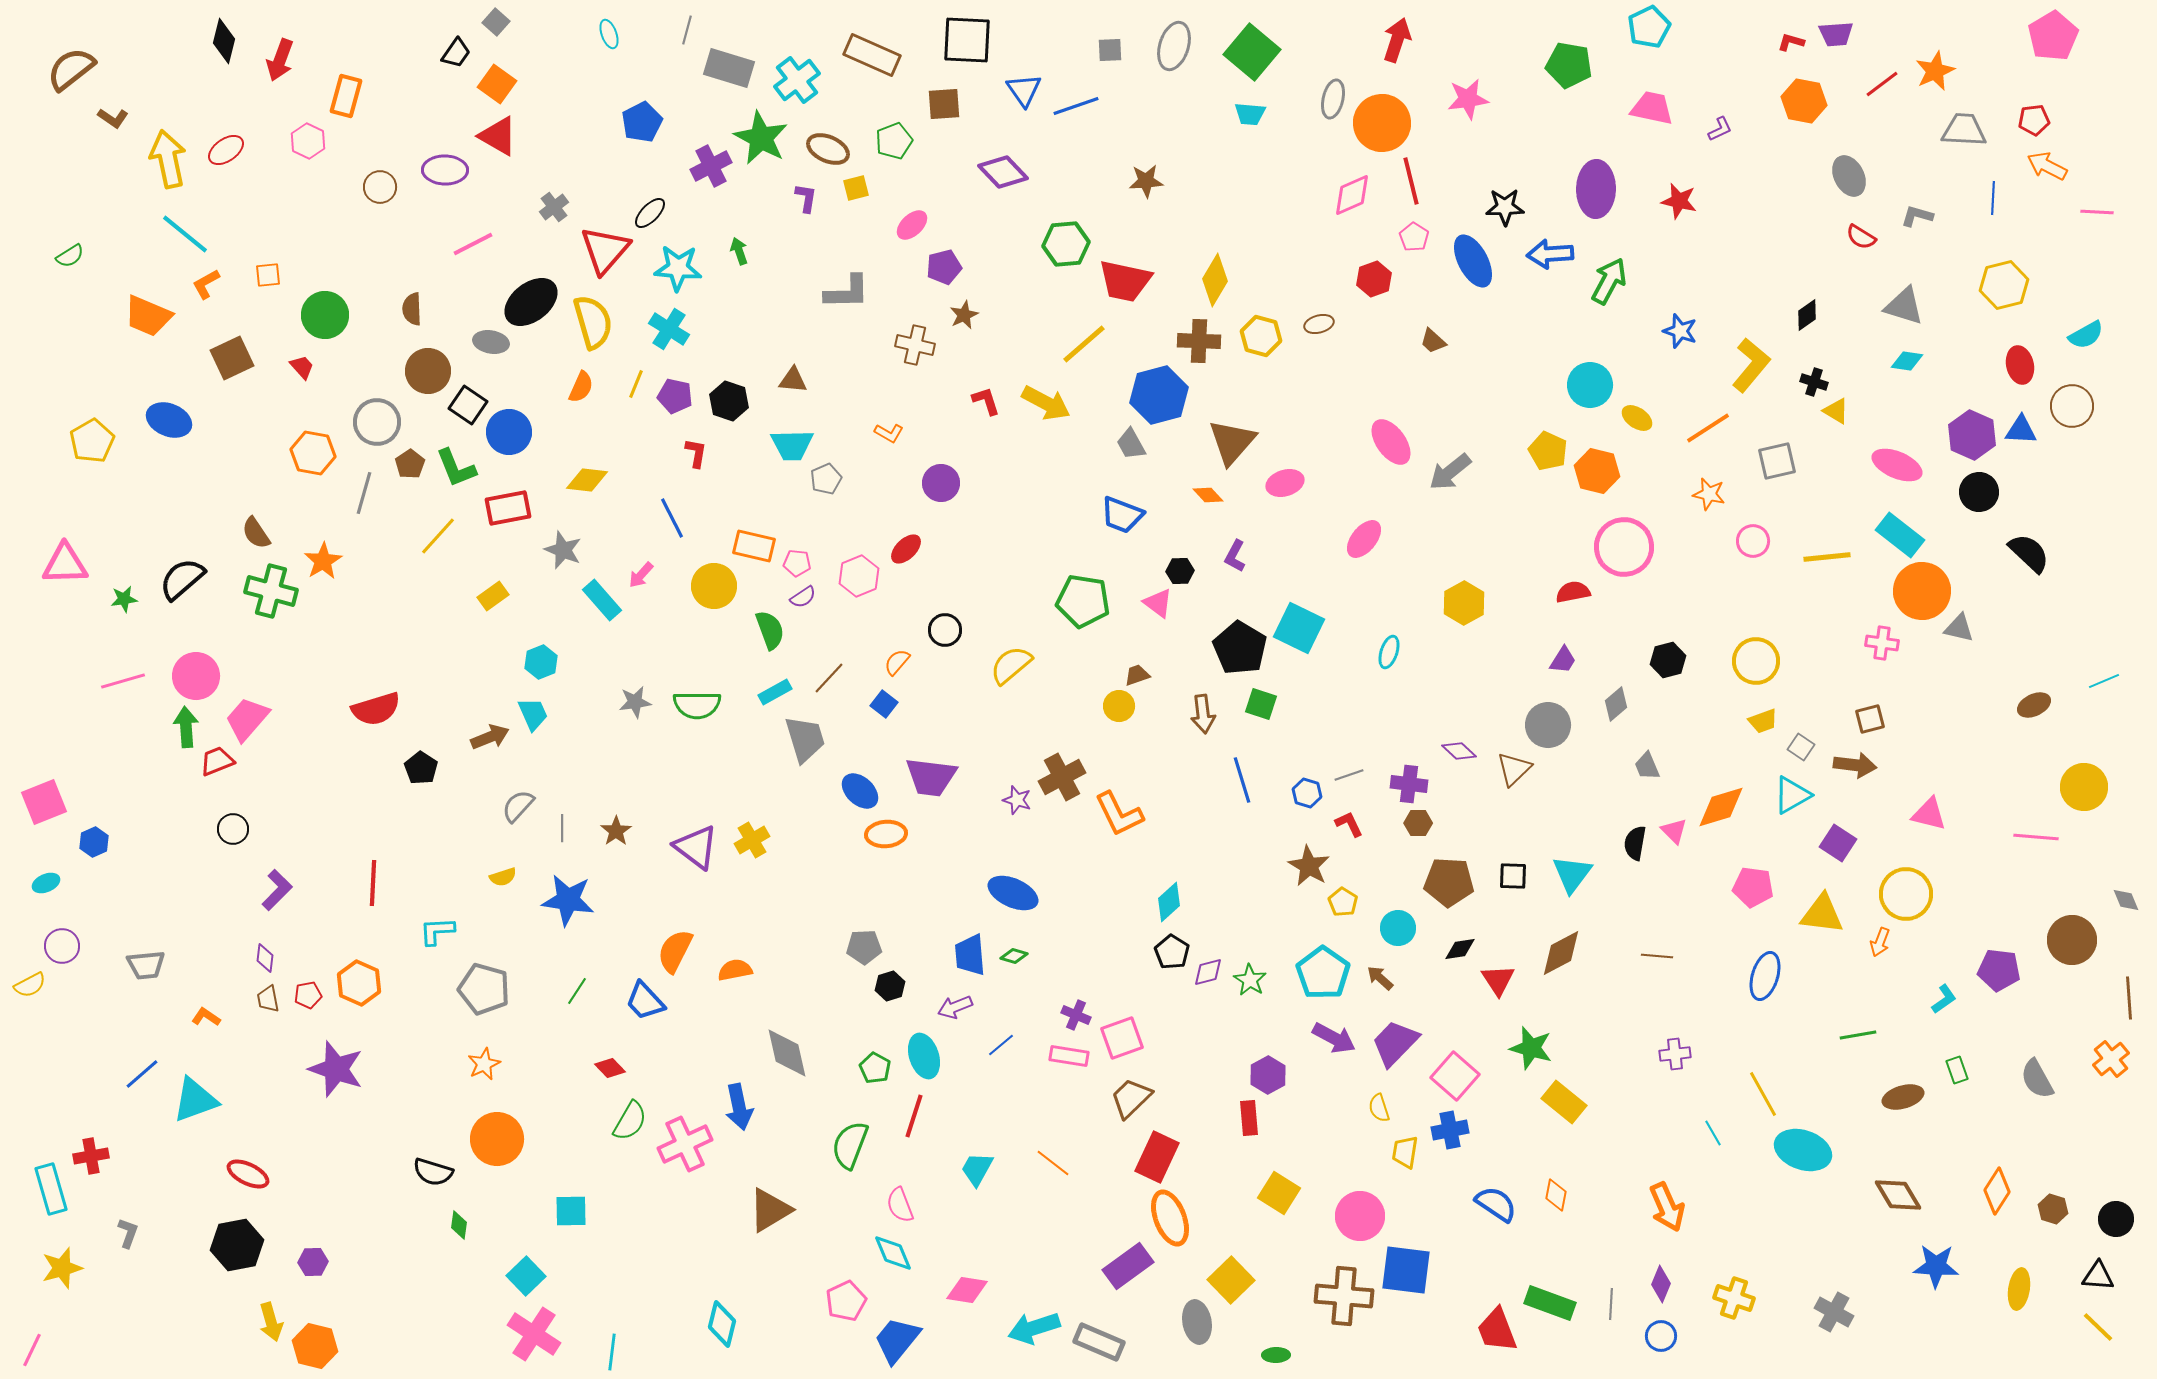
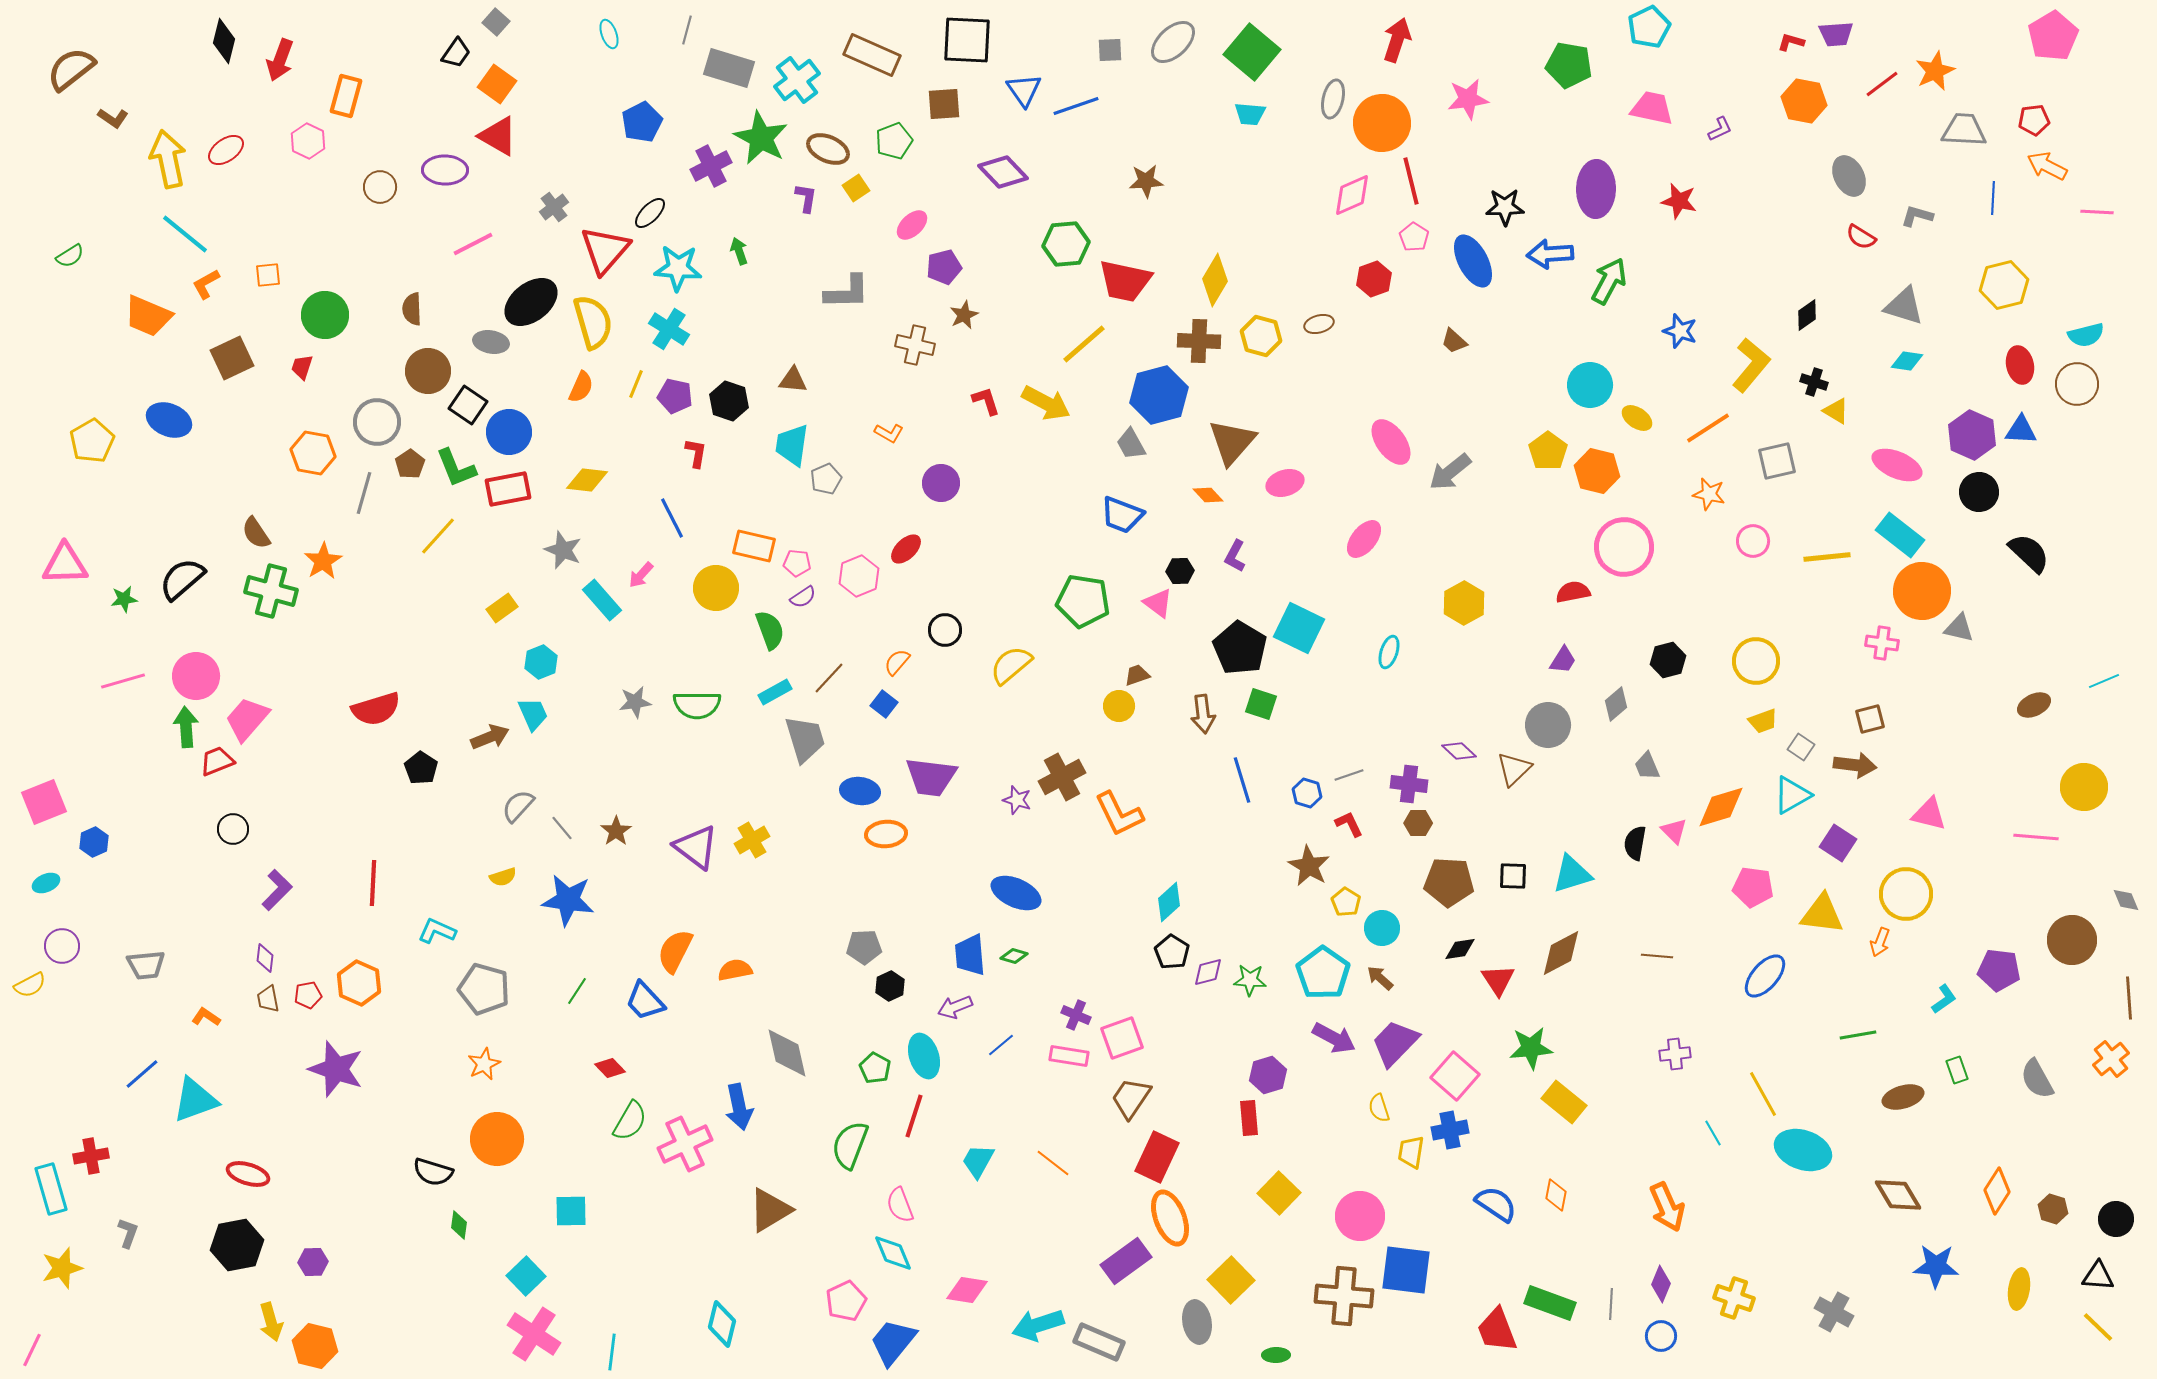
gray ellipse at (1174, 46): moved 1 px left, 4 px up; rotated 30 degrees clockwise
yellow square at (856, 188): rotated 20 degrees counterclockwise
cyan semicircle at (2086, 335): rotated 15 degrees clockwise
brown trapezoid at (1433, 341): moved 21 px right
red trapezoid at (302, 367): rotated 120 degrees counterclockwise
brown circle at (2072, 406): moved 5 px right, 22 px up
cyan trapezoid at (792, 445): rotated 99 degrees clockwise
yellow pentagon at (1548, 451): rotated 12 degrees clockwise
red rectangle at (508, 508): moved 19 px up
yellow circle at (714, 586): moved 2 px right, 2 px down
yellow rectangle at (493, 596): moved 9 px right, 12 px down
blue ellipse at (860, 791): rotated 36 degrees counterclockwise
gray line at (562, 828): rotated 40 degrees counterclockwise
cyan triangle at (1572, 874): rotated 36 degrees clockwise
blue ellipse at (1013, 893): moved 3 px right
yellow pentagon at (1343, 902): moved 3 px right
cyan circle at (1398, 928): moved 16 px left
cyan L-shape at (437, 931): rotated 27 degrees clockwise
blue ellipse at (1765, 976): rotated 24 degrees clockwise
green star at (1250, 980): rotated 28 degrees counterclockwise
black hexagon at (890, 986): rotated 8 degrees counterclockwise
green star at (1531, 1048): rotated 21 degrees counterclockwise
purple hexagon at (1268, 1075): rotated 12 degrees clockwise
brown trapezoid at (1131, 1098): rotated 12 degrees counterclockwise
yellow trapezoid at (1405, 1152): moved 6 px right
cyan trapezoid at (977, 1169): moved 1 px right, 8 px up
red ellipse at (248, 1174): rotated 9 degrees counterclockwise
yellow square at (1279, 1193): rotated 12 degrees clockwise
purple rectangle at (1128, 1266): moved 2 px left, 5 px up
cyan arrow at (1034, 1328): moved 4 px right, 3 px up
blue trapezoid at (897, 1340): moved 4 px left, 2 px down
